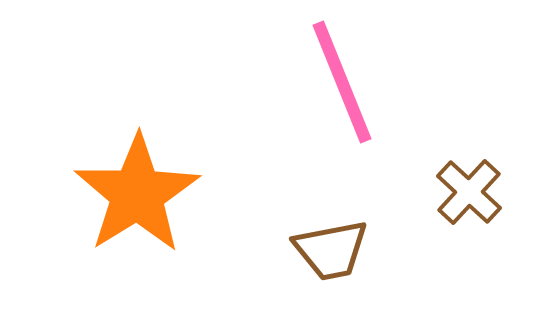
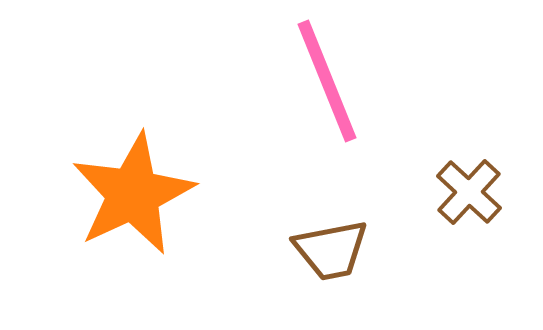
pink line: moved 15 px left, 1 px up
orange star: moved 4 px left; rotated 7 degrees clockwise
